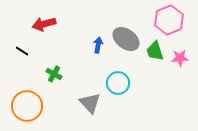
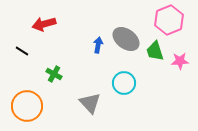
pink star: moved 3 px down
cyan circle: moved 6 px right
